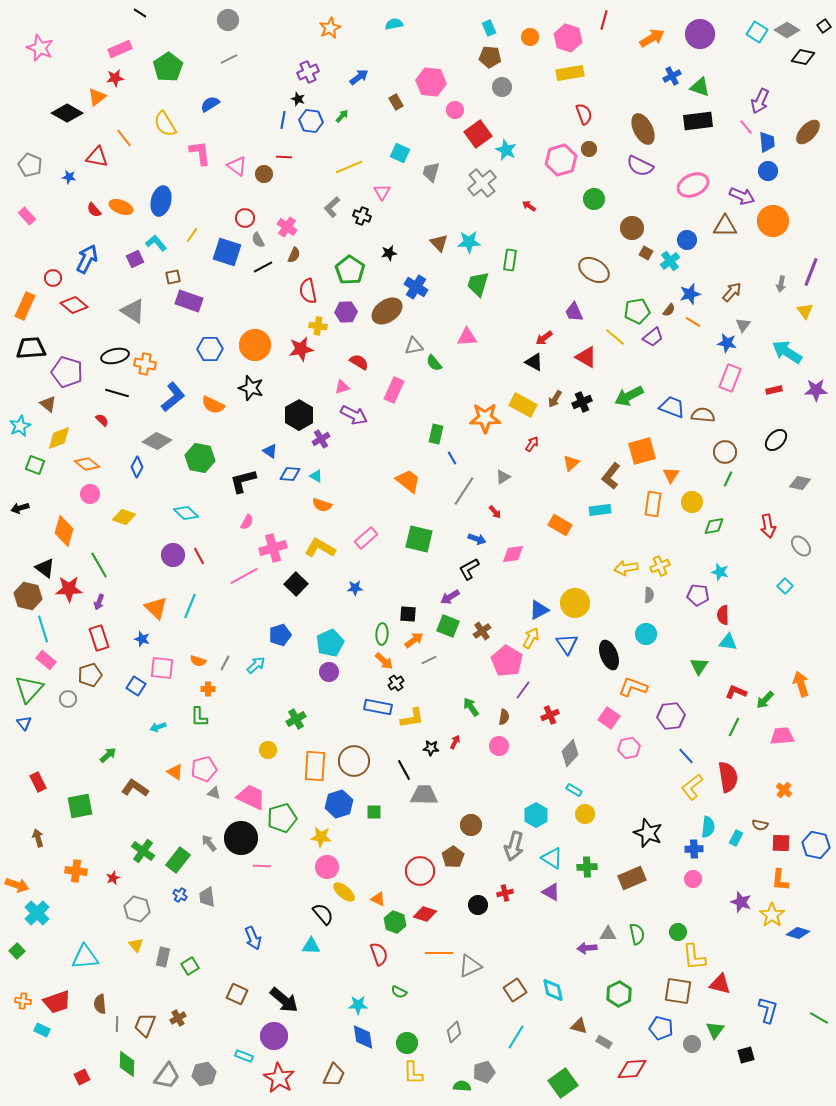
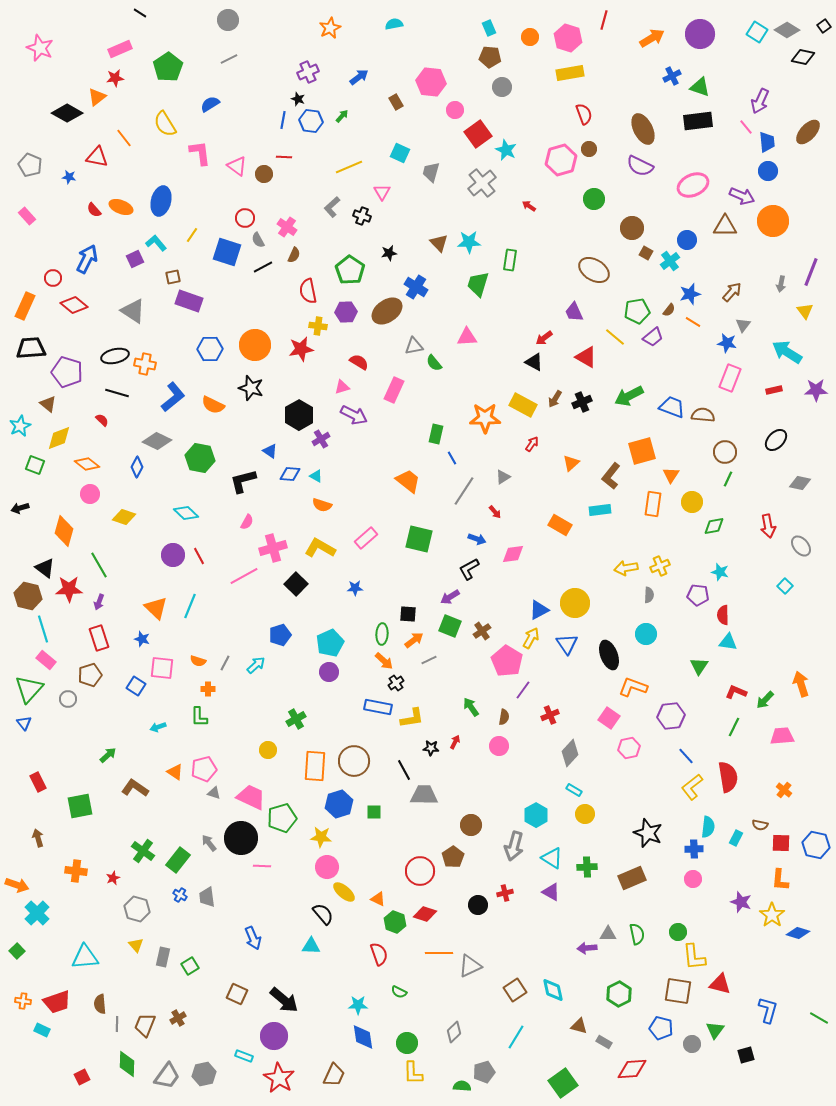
green square at (448, 626): moved 2 px right
